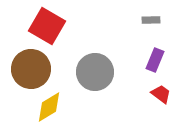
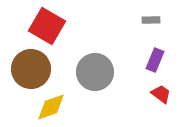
yellow diamond: moved 2 px right; rotated 12 degrees clockwise
